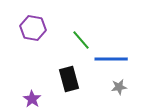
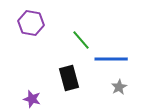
purple hexagon: moved 2 px left, 5 px up
black rectangle: moved 1 px up
gray star: rotated 21 degrees counterclockwise
purple star: rotated 18 degrees counterclockwise
